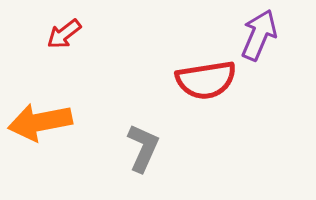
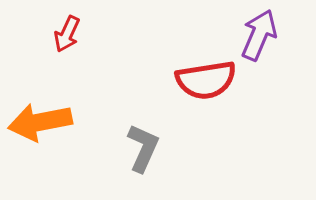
red arrow: moved 3 px right; rotated 27 degrees counterclockwise
